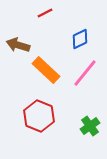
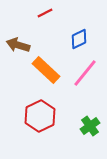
blue diamond: moved 1 px left
red hexagon: moved 1 px right; rotated 12 degrees clockwise
